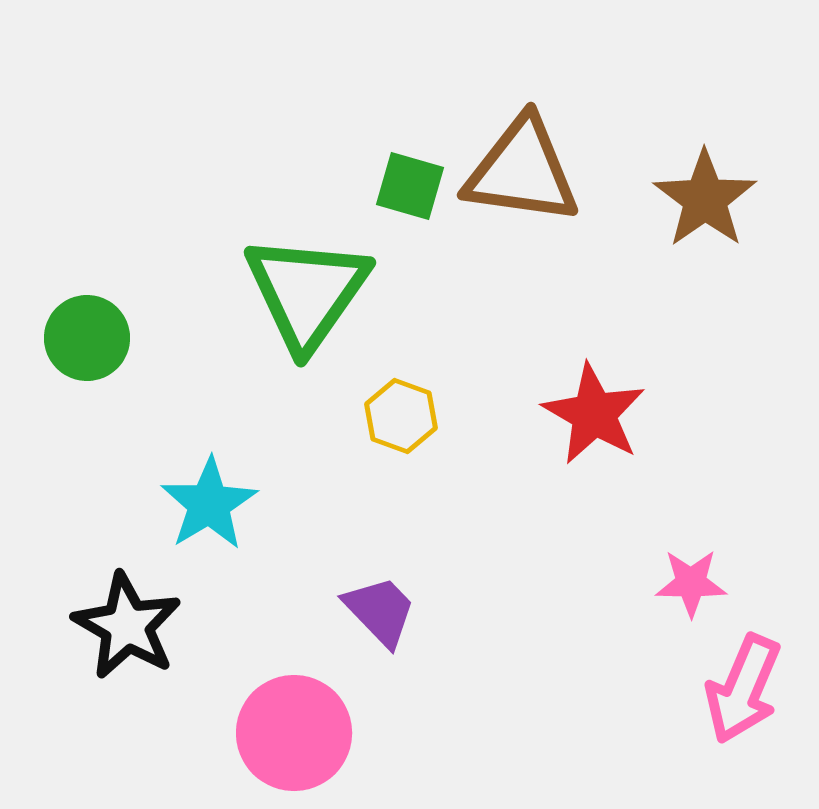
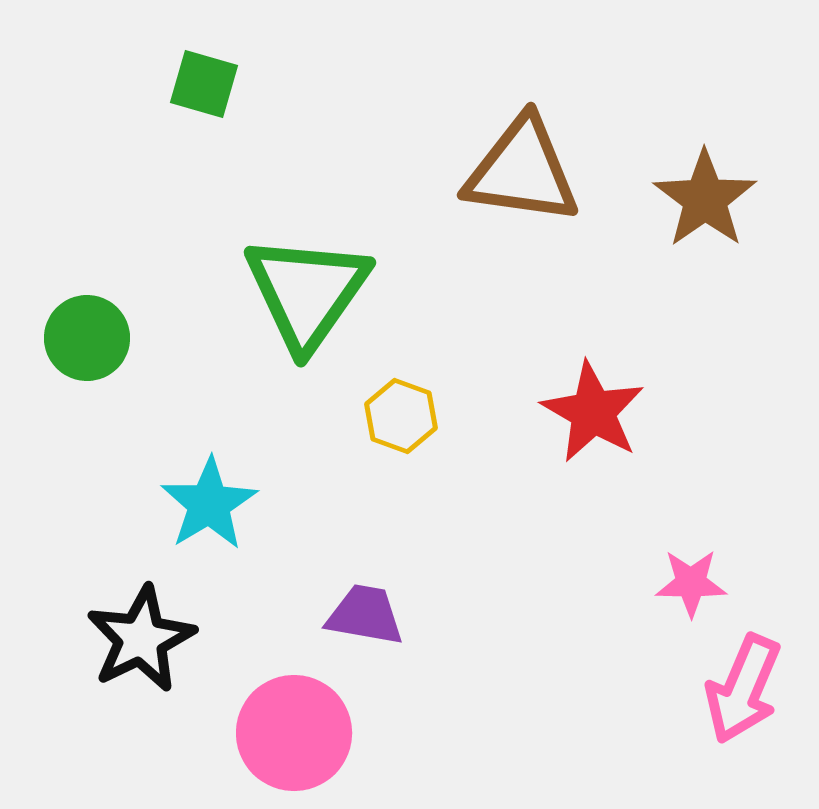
green square: moved 206 px left, 102 px up
red star: moved 1 px left, 2 px up
purple trapezoid: moved 15 px left, 4 px down; rotated 36 degrees counterclockwise
black star: moved 14 px right, 13 px down; rotated 16 degrees clockwise
